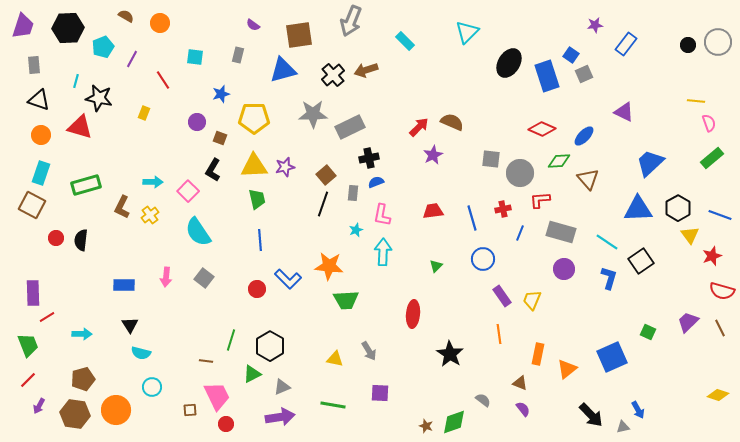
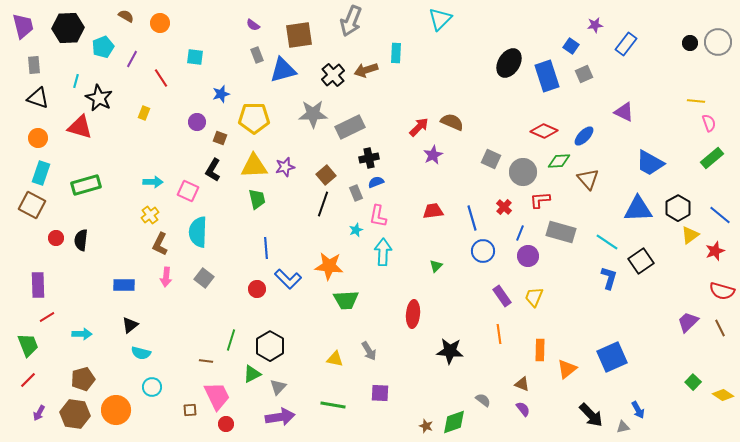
purple trapezoid at (23, 26): rotated 32 degrees counterclockwise
cyan triangle at (467, 32): moved 27 px left, 13 px up
cyan rectangle at (405, 41): moved 9 px left, 12 px down; rotated 48 degrees clockwise
black circle at (688, 45): moved 2 px right, 2 px up
gray rectangle at (238, 55): moved 19 px right; rotated 35 degrees counterclockwise
blue square at (571, 55): moved 9 px up
red line at (163, 80): moved 2 px left, 2 px up
black star at (99, 98): rotated 16 degrees clockwise
black triangle at (39, 100): moved 1 px left, 2 px up
red diamond at (542, 129): moved 2 px right, 2 px down
orange circle at (41, 135): moved 3 px left, 3 px down
gray square at (491, 159): rotated 18 degrees clockwise
blue trapezoid at (650, 163): rotated 108 degrees counterclockwise
gray circle at (520, 173): moved 3 px right, 1 px up
pink square at (188, 191): rotated 20 degrees counterclockwise
gray rectangle at (353, 193): moved 3 px right; rotated 28 degrees counterclockwise
brown L-shape at (122, 207): moved 38 px right, 37 px down
red cross at (503, 209): moved 1 px right, 2 px up; rotated 35 degrees counterclockwise
pink L-shape at (382, 215): moved 4 px left, 1 px down
blue line at (720, 215): rotated 20 degrees clockwise
cyan semicircle at (198, 232): rotated 36 degrees clockwise
yellow triangle at (690, 235): rotated 30 degrees clockwise
blue line at (260, 240): moved 6 px right, 8 px down
red star at (712, 256): moved 3 px right, 5 px up
blue circle at (483, 259): moved 8 px up
purple circle at (564, 269): moved 36 px left, 13 px up
purple rectangle at (33, 293): moved 5 px right, 8 px up
yellow trapezoid at (532, 300): moved 2 px right, 3 px up
black triangle at (130, 325): rotated 24 degrees clockwise
green square at (648, 332): moved 45 px right, 50 px down; rotated 21 degrees clockwise
black star at (450, 354): moved 3 px up; rotated 28 degrees counterclockwise
orange rectangle at (538, 354): moved 2 px right, 4 px up; rotated 10 degrees counterclockwise
brown triangle at (520, 383): moved 2 px right, 1 px down
gray triangle at (282, 387): moved 4 px left; rotated 24 degrees counterclockwise
yellow diamond at (718, 395): moved 5 px right; rotated 15 degrees clockwise
purple arrow at (39, 406): moved 7 px down
